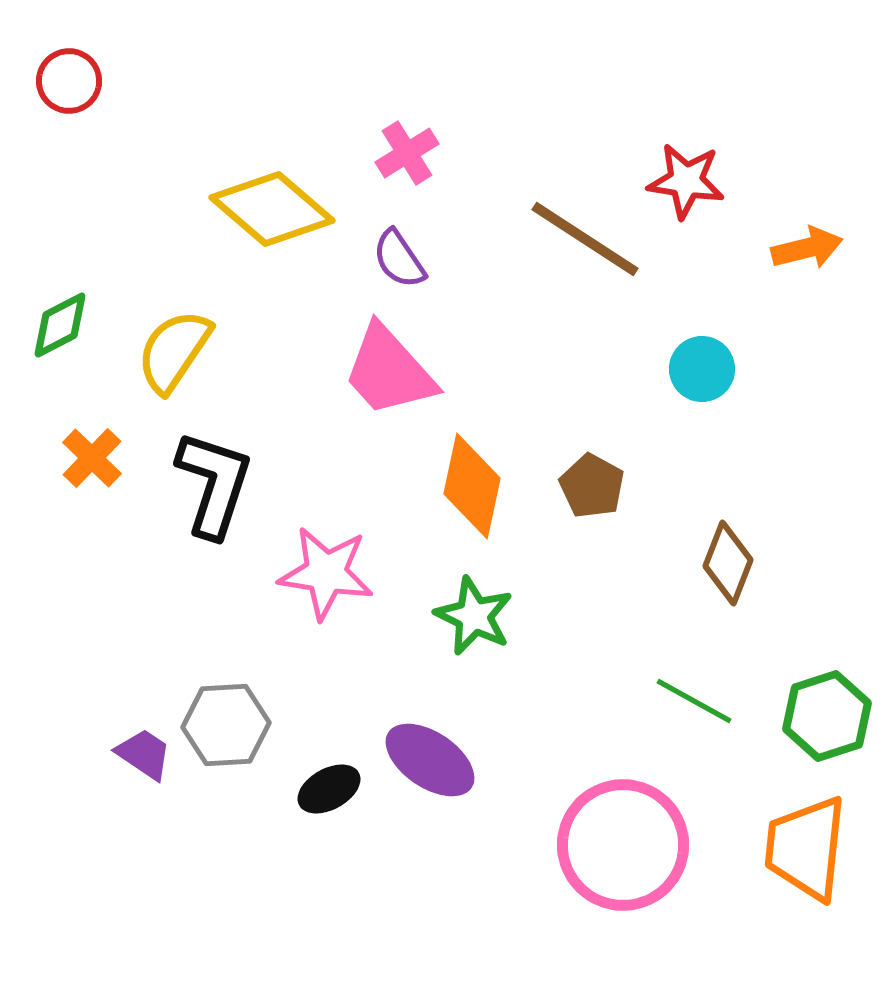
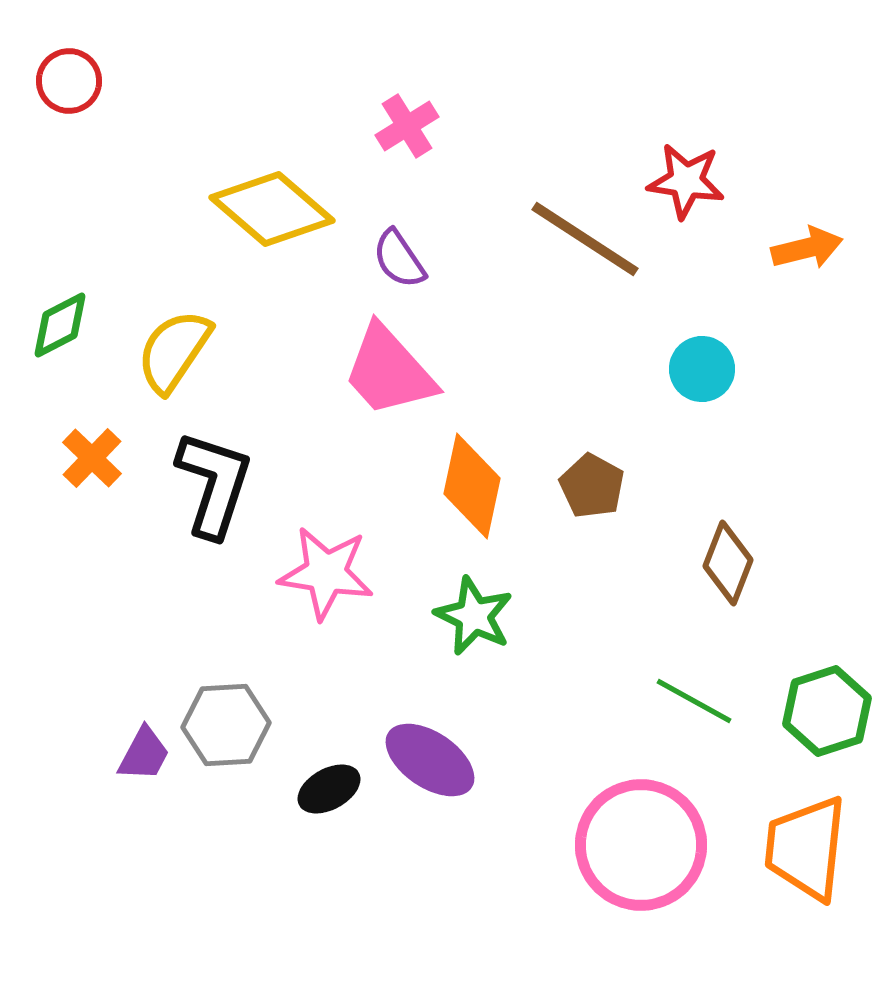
pink cross: moved 27 px up
green hexagon: moved 5 px up
purple trapezoid: rotated 84 degrees clockwise
pink circle: moved 18 px right
